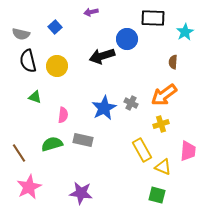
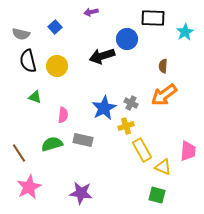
brown semicircle: moved 10 px left, 4 px down
yellow cross: moved 35 px left, 2 px down
